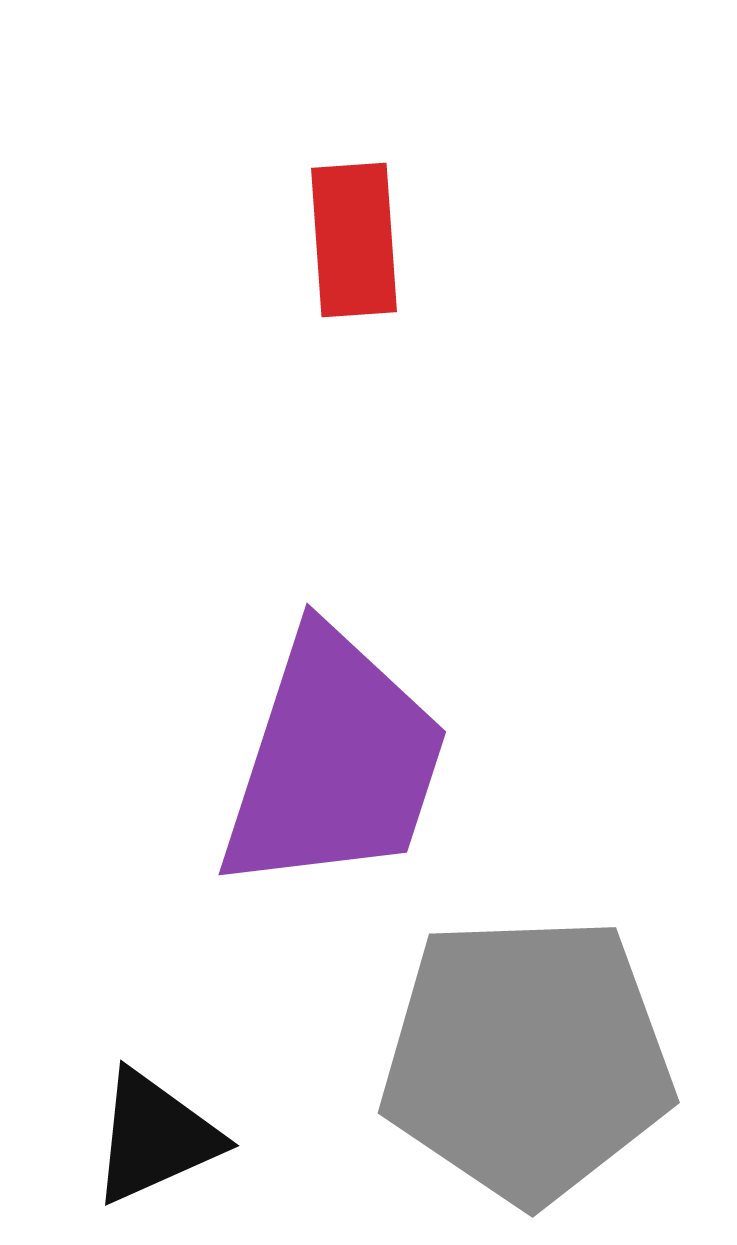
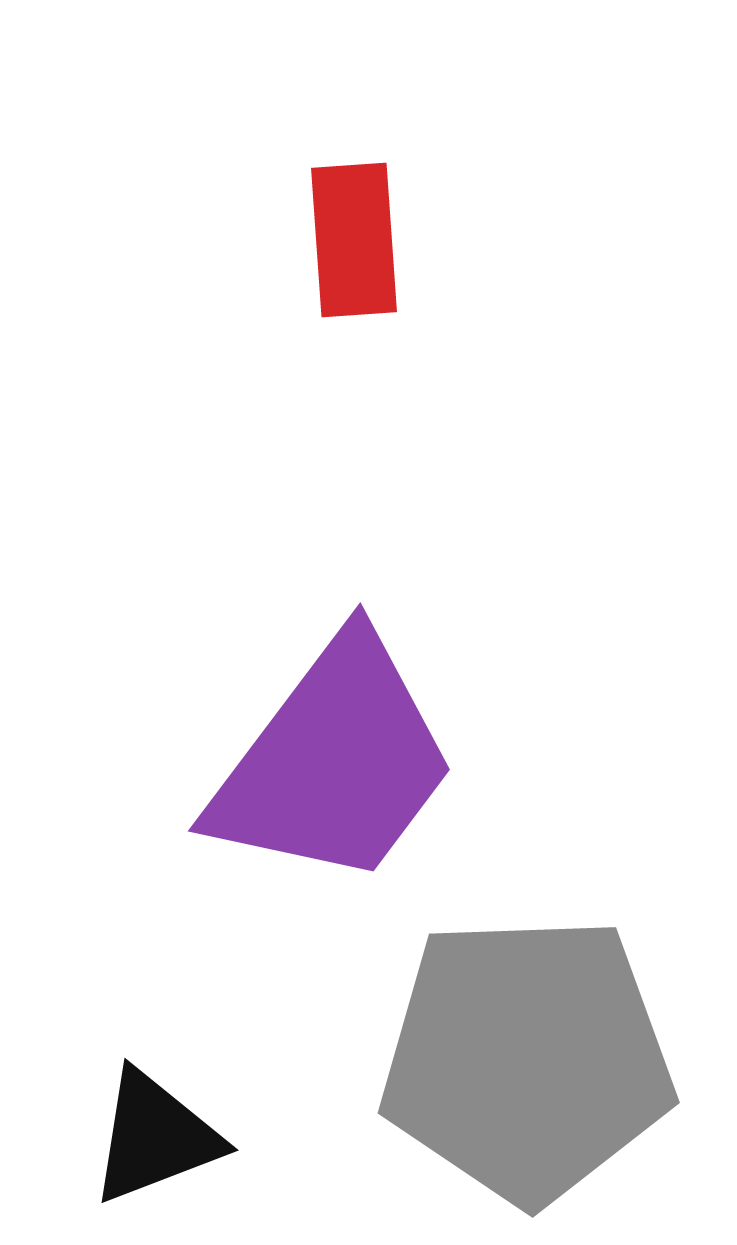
purple trapezoid: rotated 19 degrees clockwise
black triangle: rotated 3 degrees clockwise
